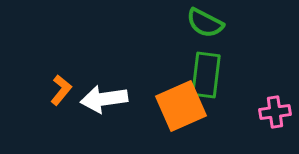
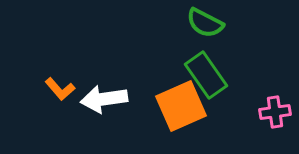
green rectangle: rotated 42 degrees counterclockwise
orange L-shape: moved 1 px left, 1 px up; rotated 100 degrees clockwise
